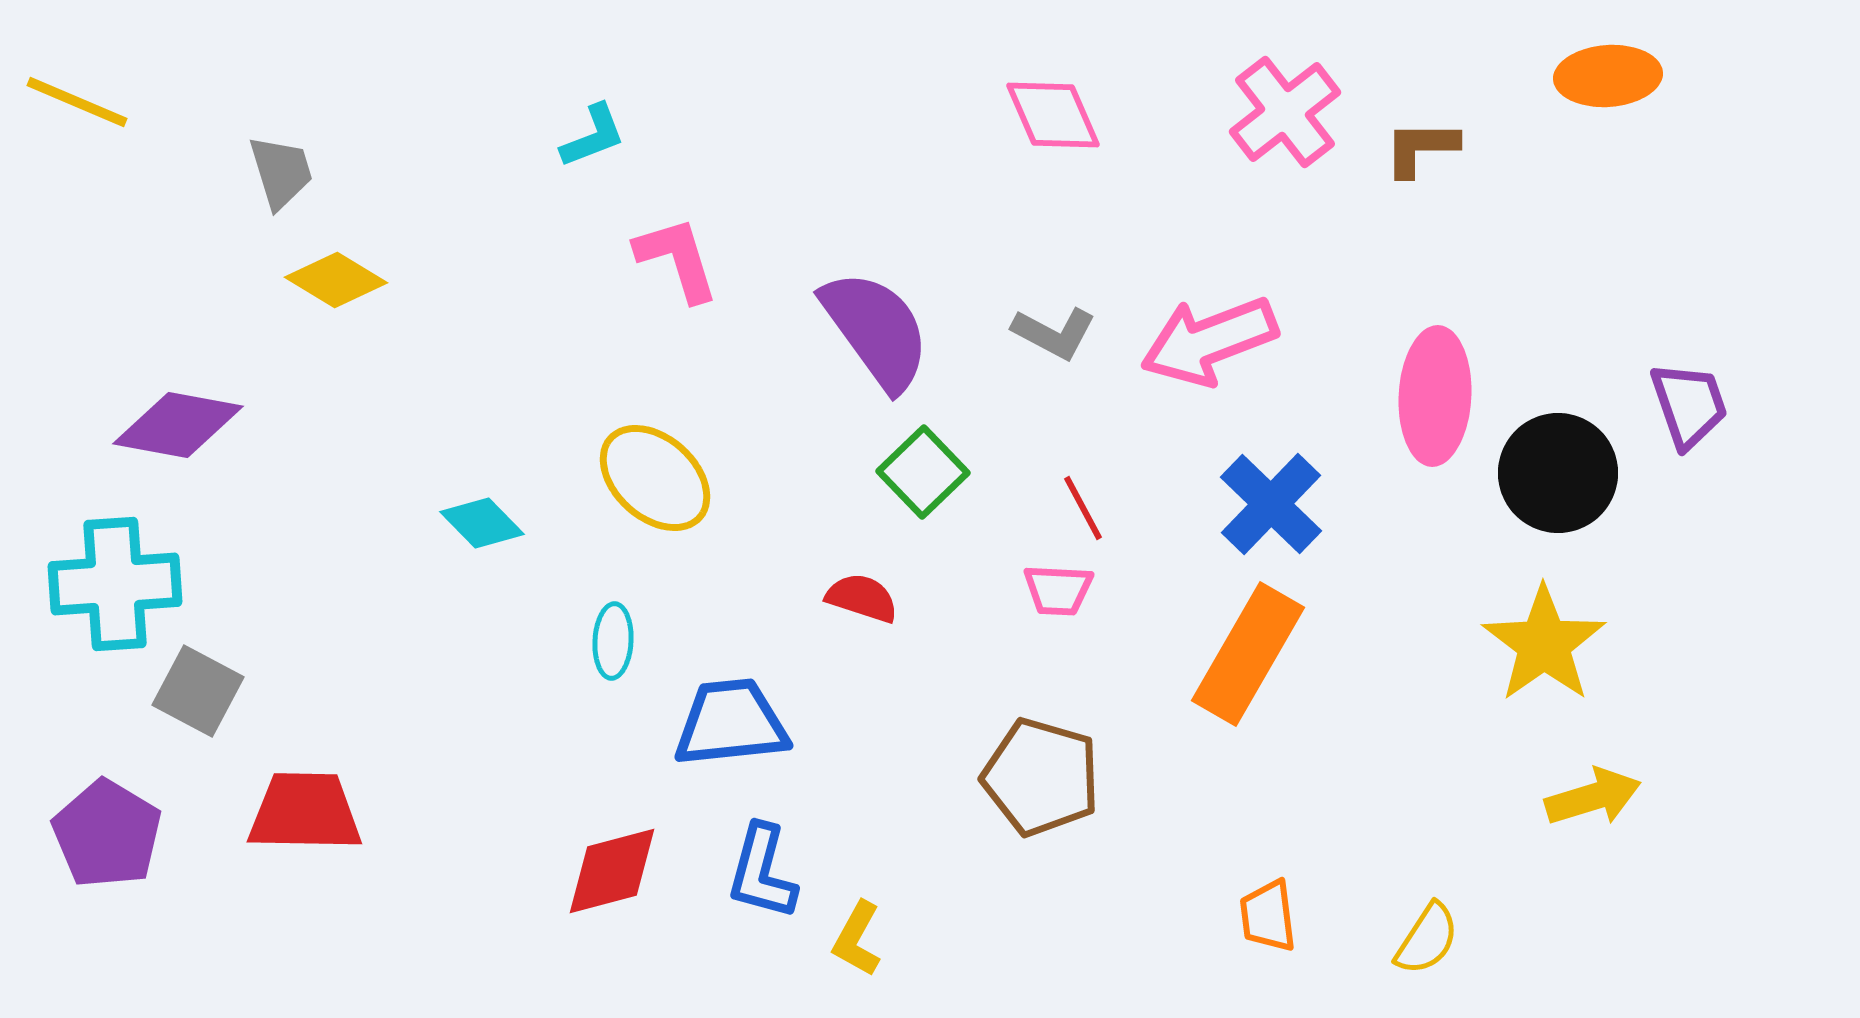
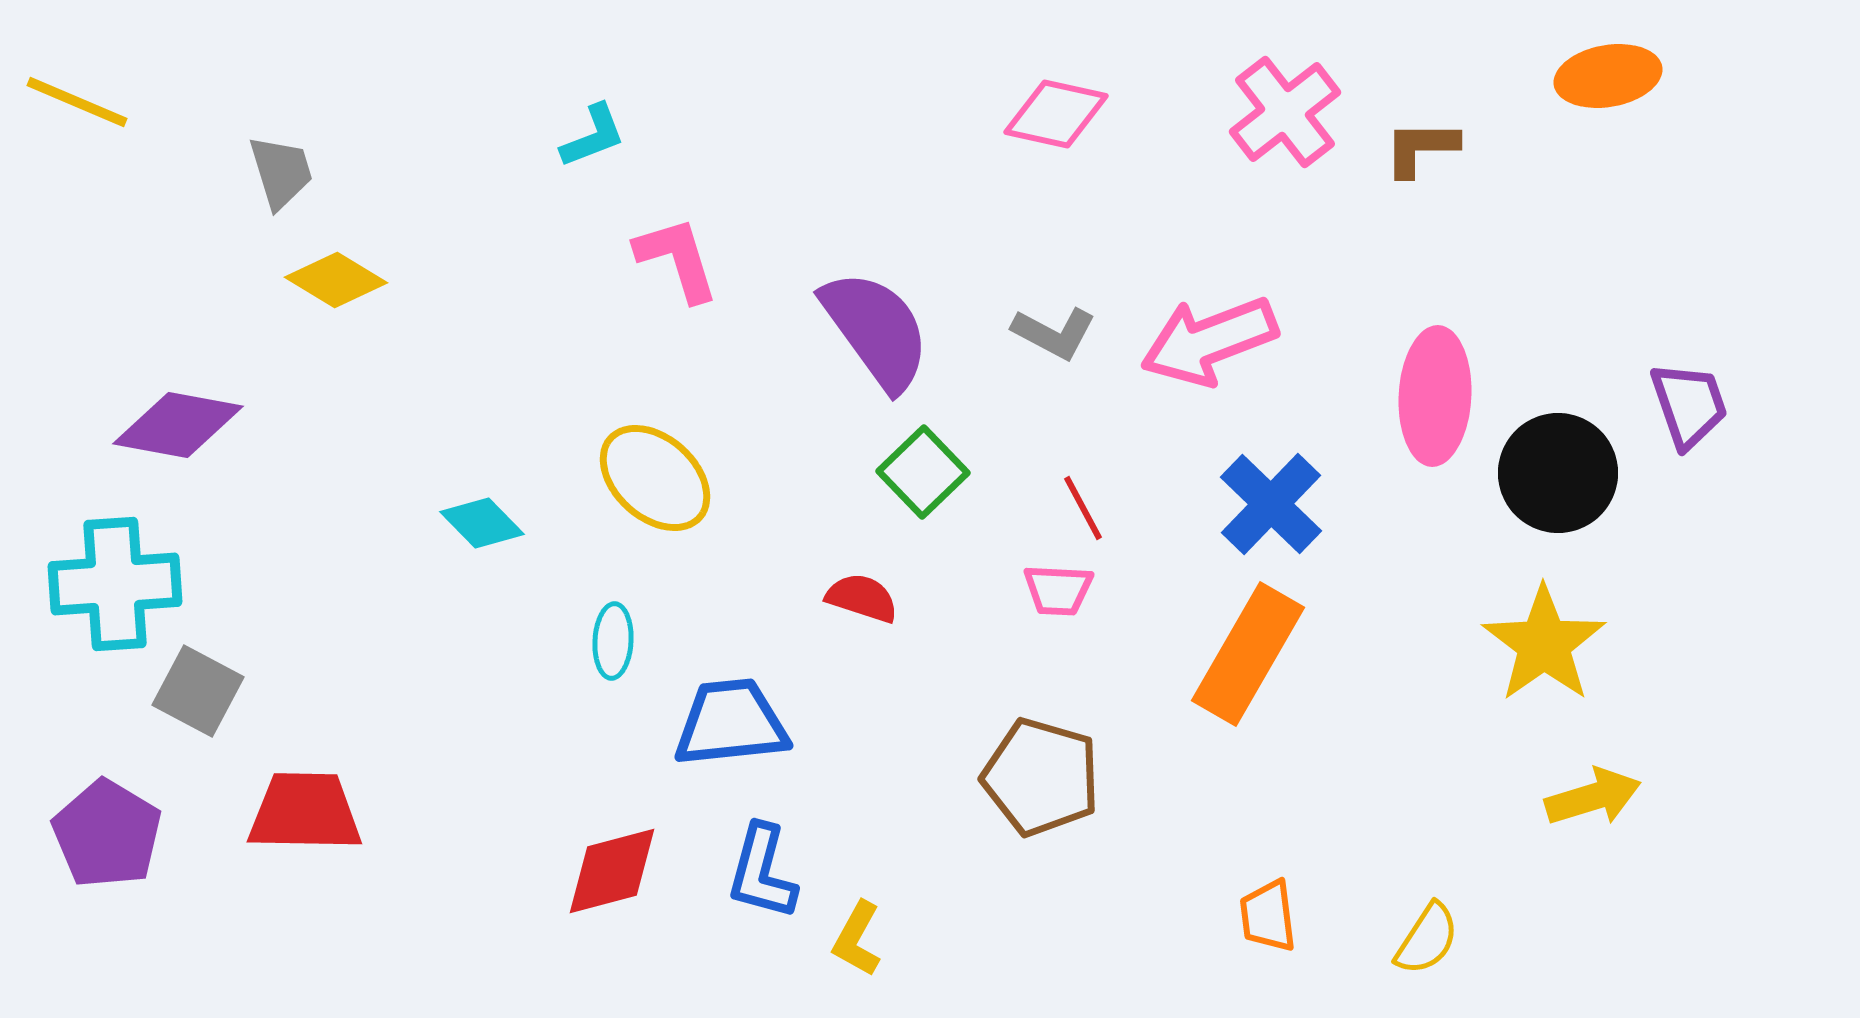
orange ellipse: rotated 6 degrees counterclockwise
pink diamond: moved 3 px right, 1 px up; rotated 54 degrees counterclockwise
